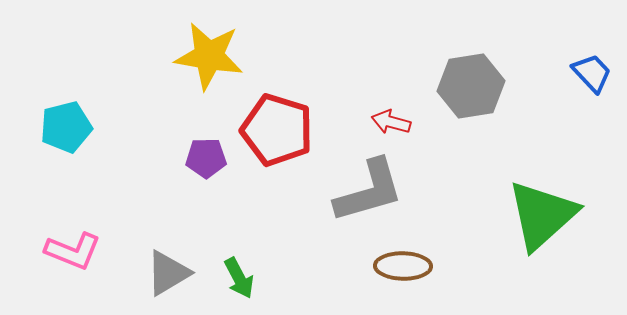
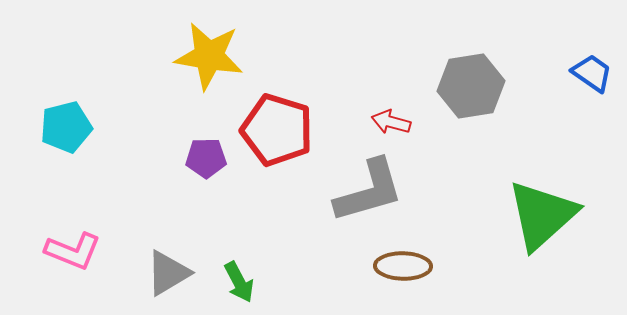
blue trapezoid: rotated 12 degrees counterclockwise
green arrow: moved 4 px down
